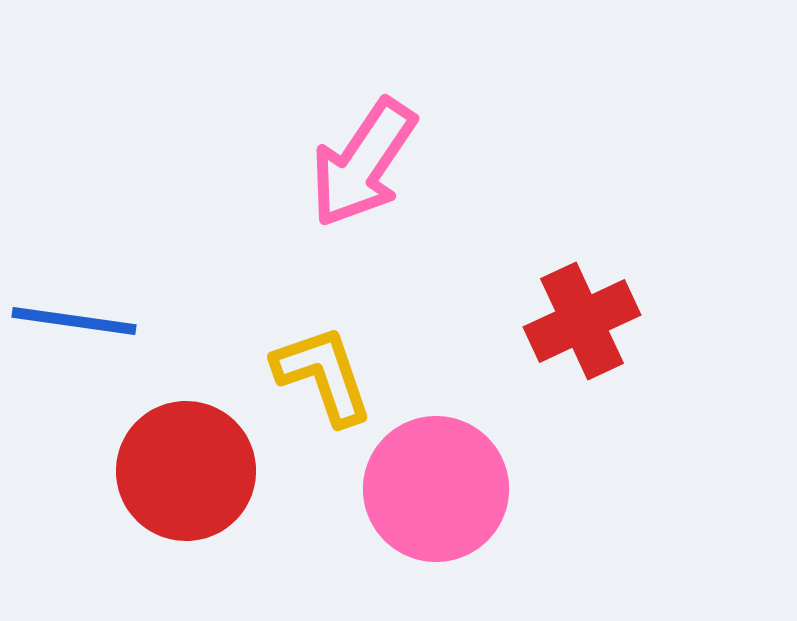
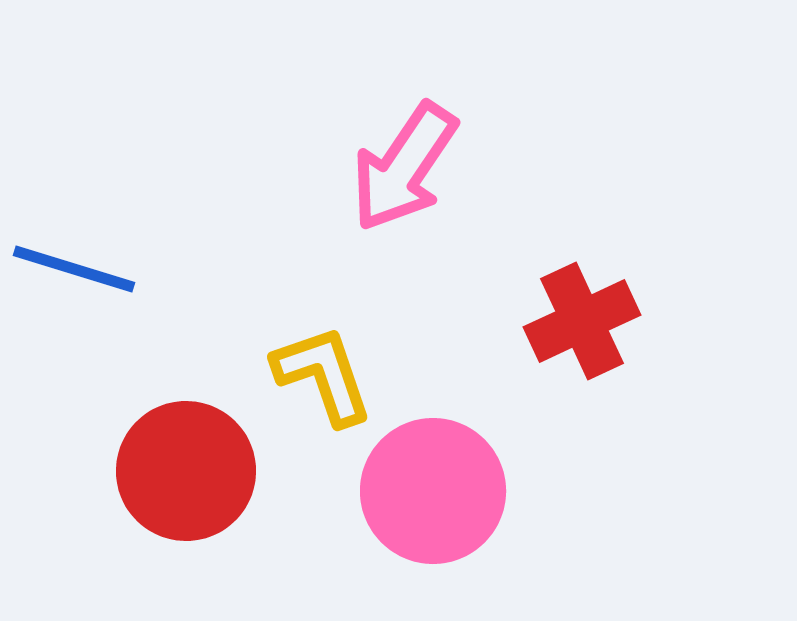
pink arrow: moved 41 px right, 4 px down
blue line: moved 52 px up; rotated 9 degrees clockwise
pink circle: moved 3 px left, 2 px down
